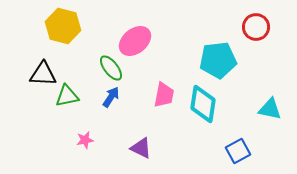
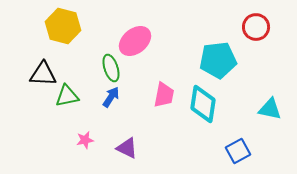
green ellipse: rotated 20 degrees clockwise
purple triangle: moved 14 px left
